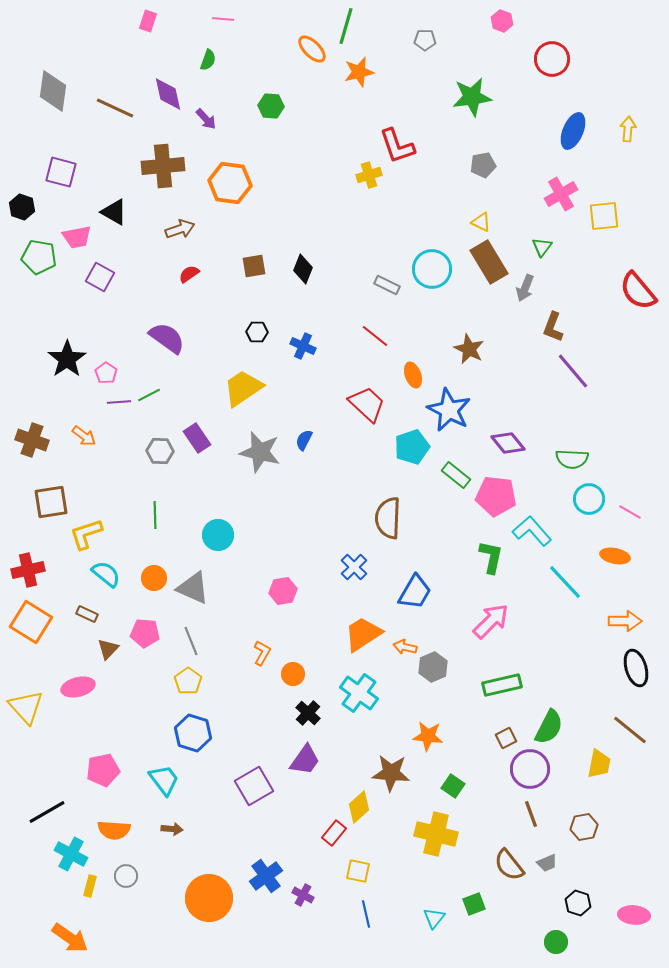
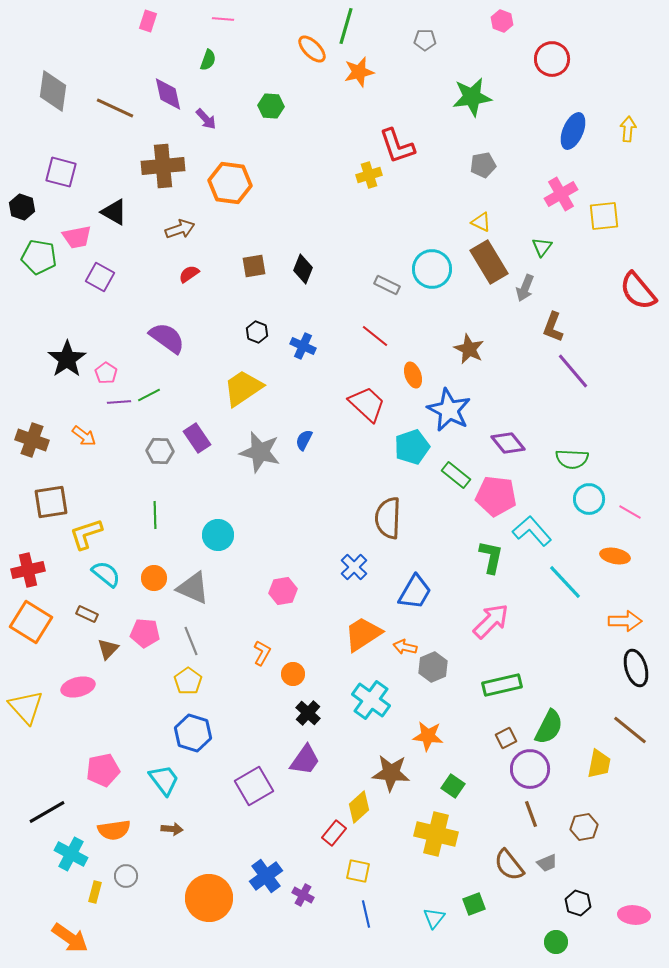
black hexagon at (257, 332): rotated 20 degrees clockwise
cyan cross at (359, 693): moved 12 px right, 7 px down
orange semicircle at (114, 830): rotated 12 degrees counterclockwise
yellow rectangle at (90, 886): moved 5 px right, 6 px down
